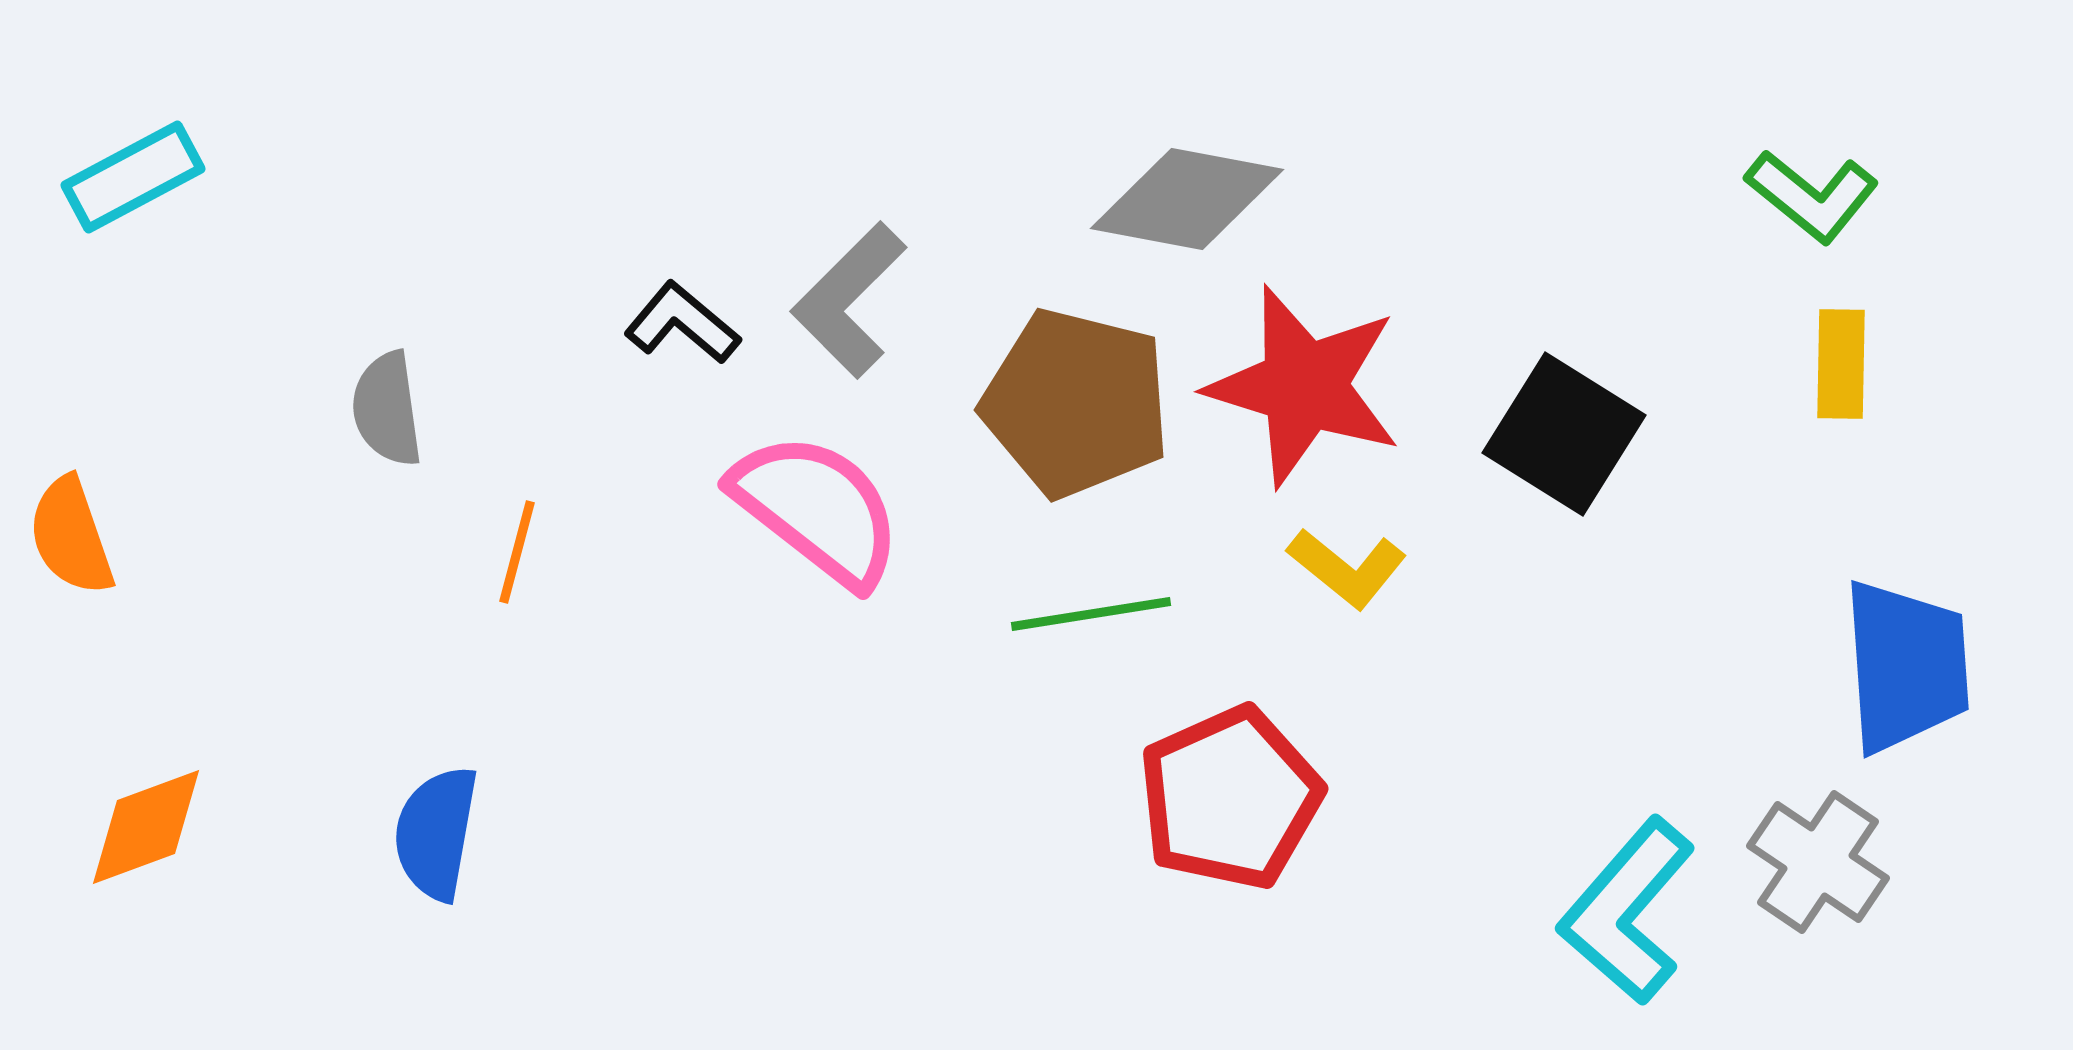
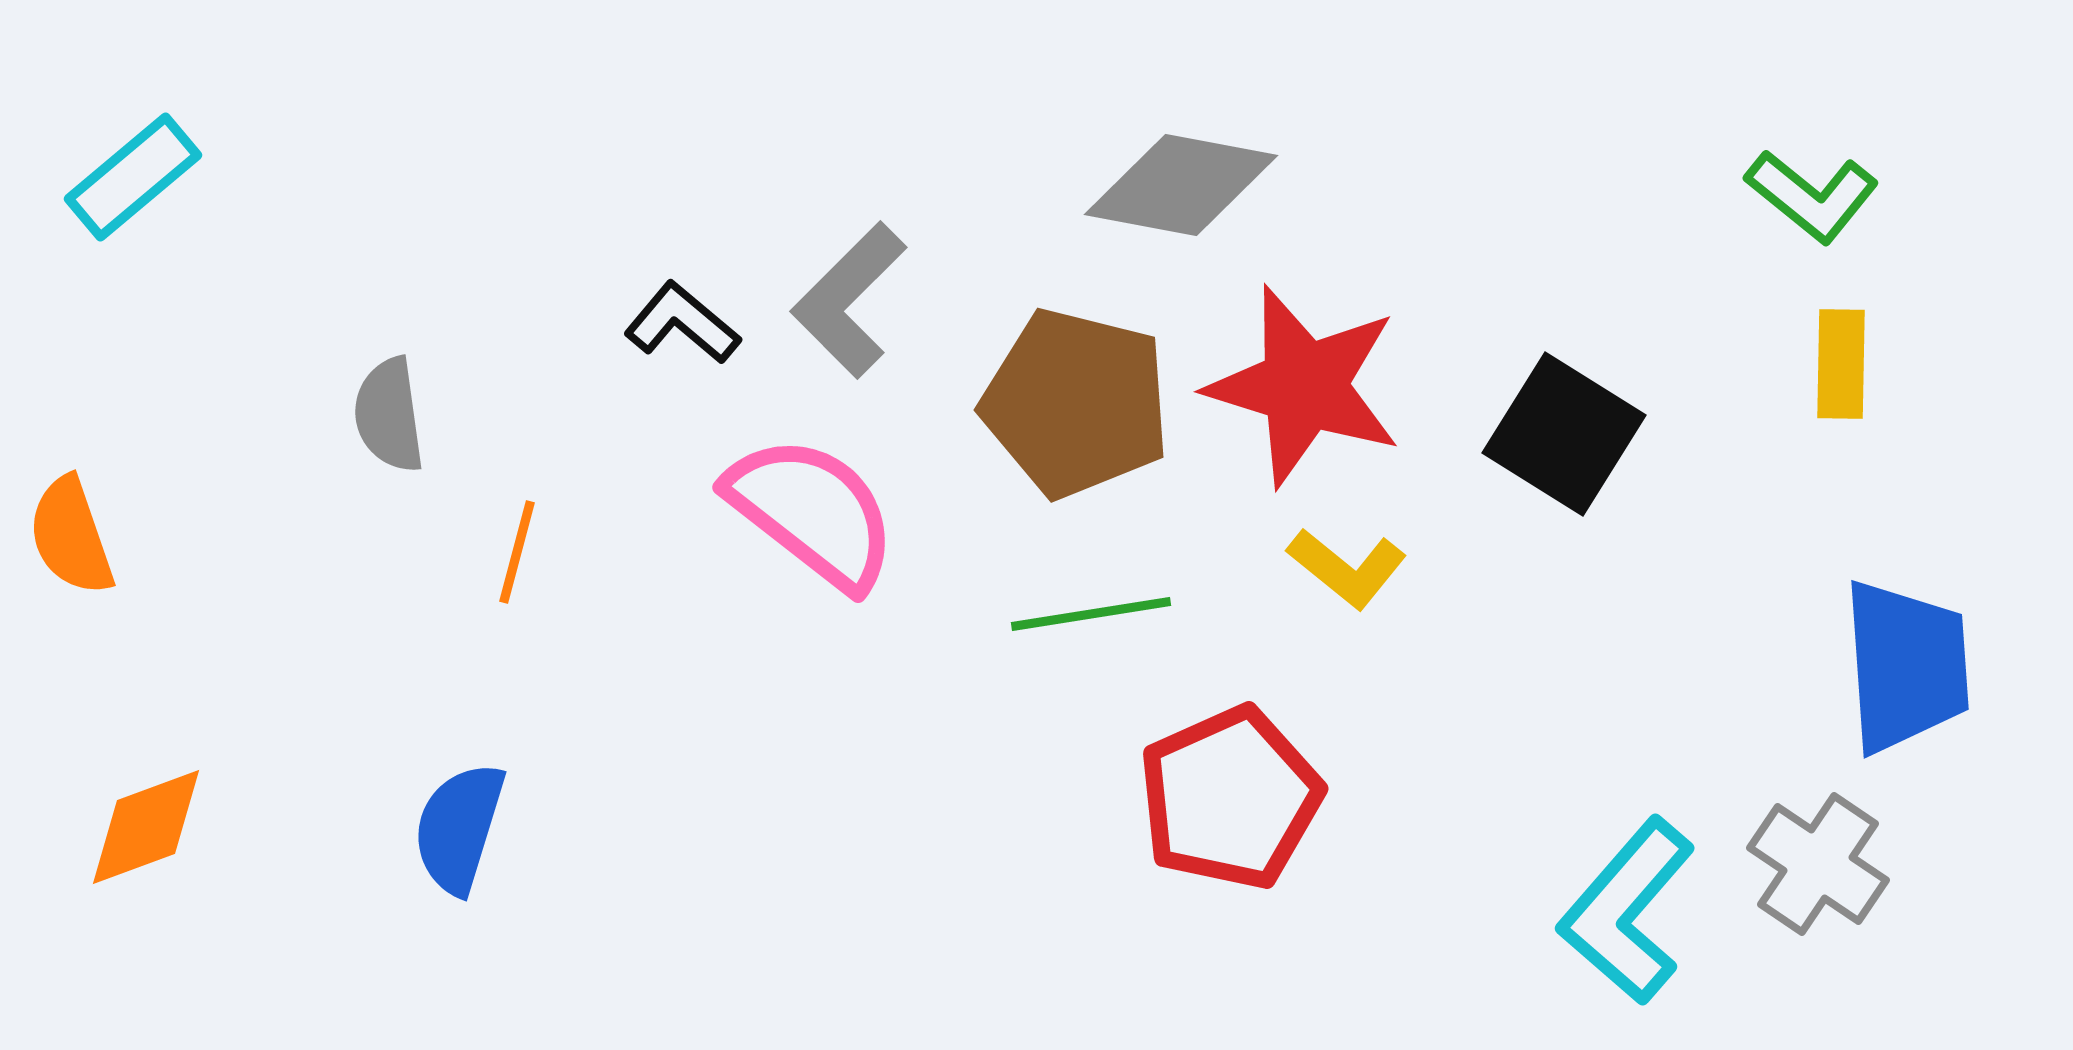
cyan rectangle: rotated 12 degrees counterclockwise
gray diamond: moved 6 px left, 14 px up
gray semicircle: moved 2 px right, 6 px down
pink semicircle: moved 5 px left, 3 px down
blue semicircle: moved 23 px right, 5 px up; rotated 7 degrees clockwise
gray cross: moved 2 px down
